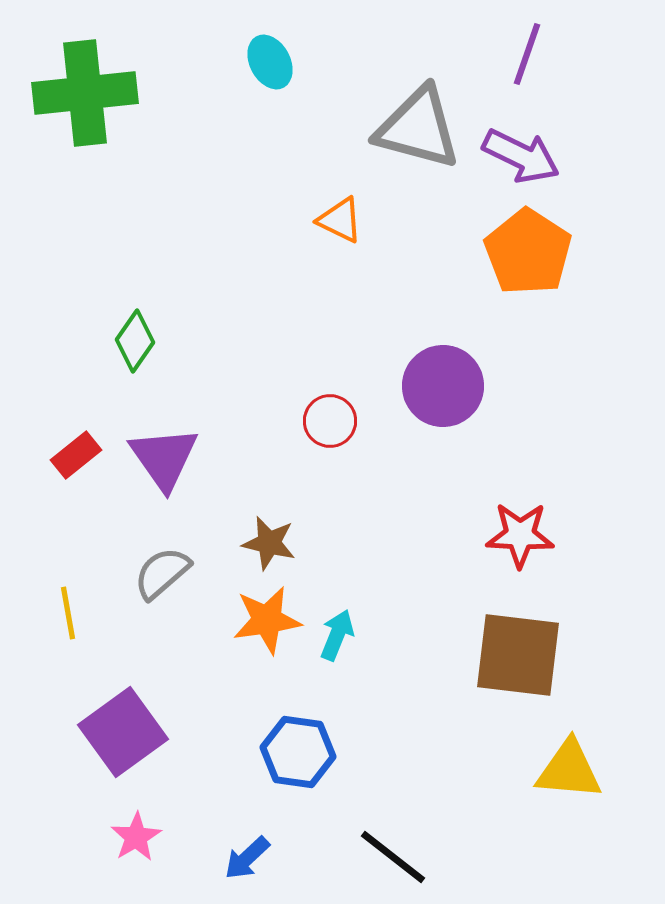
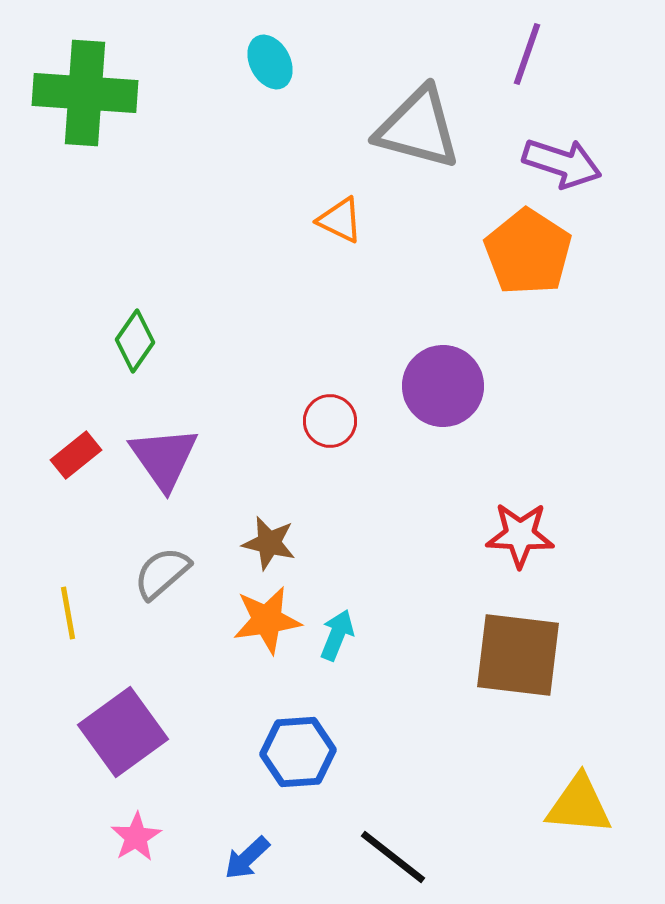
green cross: rotated 10 degrees clockwise
purple arrow: moved 41 px right, 7 px down; rotated 8 degrees counterclockwise
blue hexagon: rotated 12 degrees counterclockwise
yellow triangle: moved 10 px right, 35 px down
